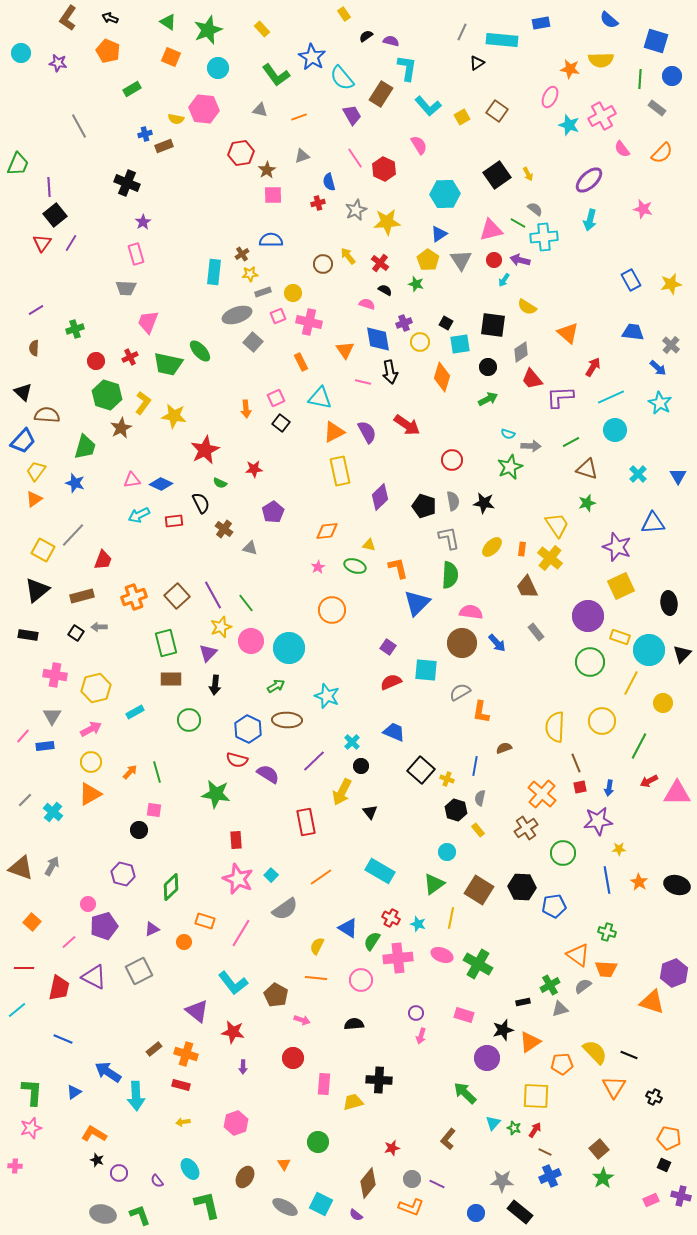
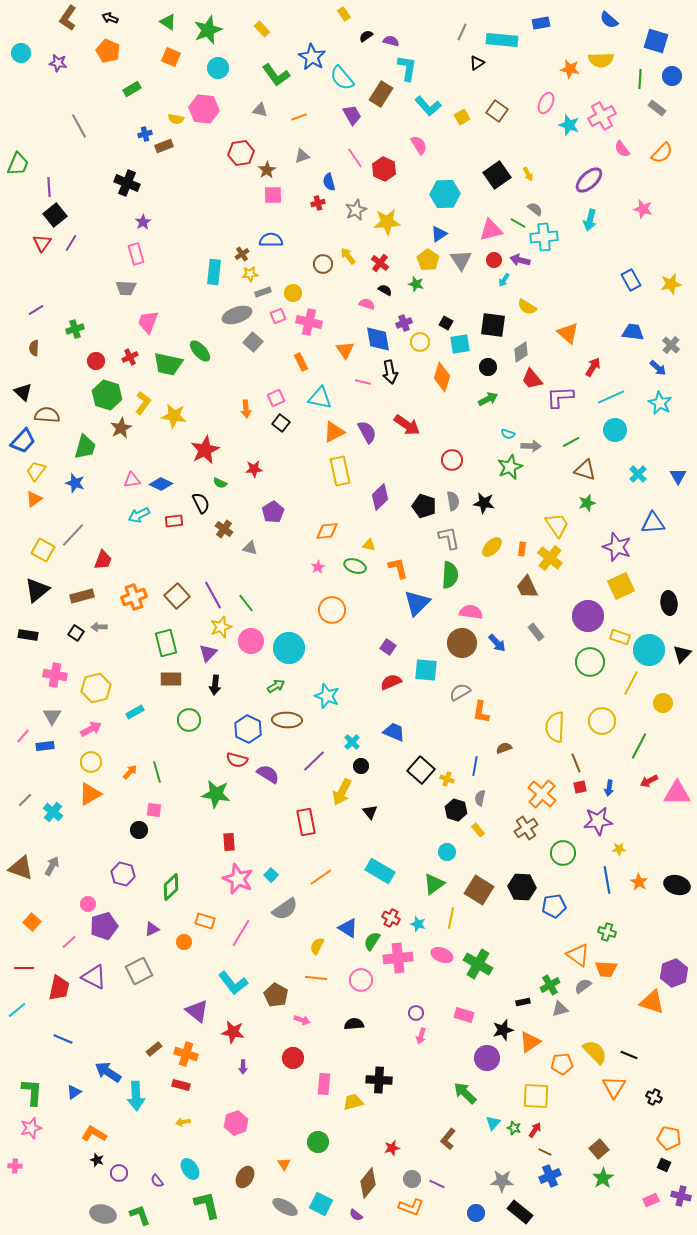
pink ellipse at (550, 97): moved 4 px left, 6 px down
brown triangle at (587, 469): moved 2 px left, 1 px down
red rectangle at (236, 840): moved 7 px left, 2 px down
